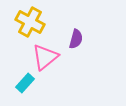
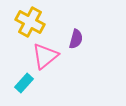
pink triangle: moved 1 px up
cyan rectangle: moved 1 px left
